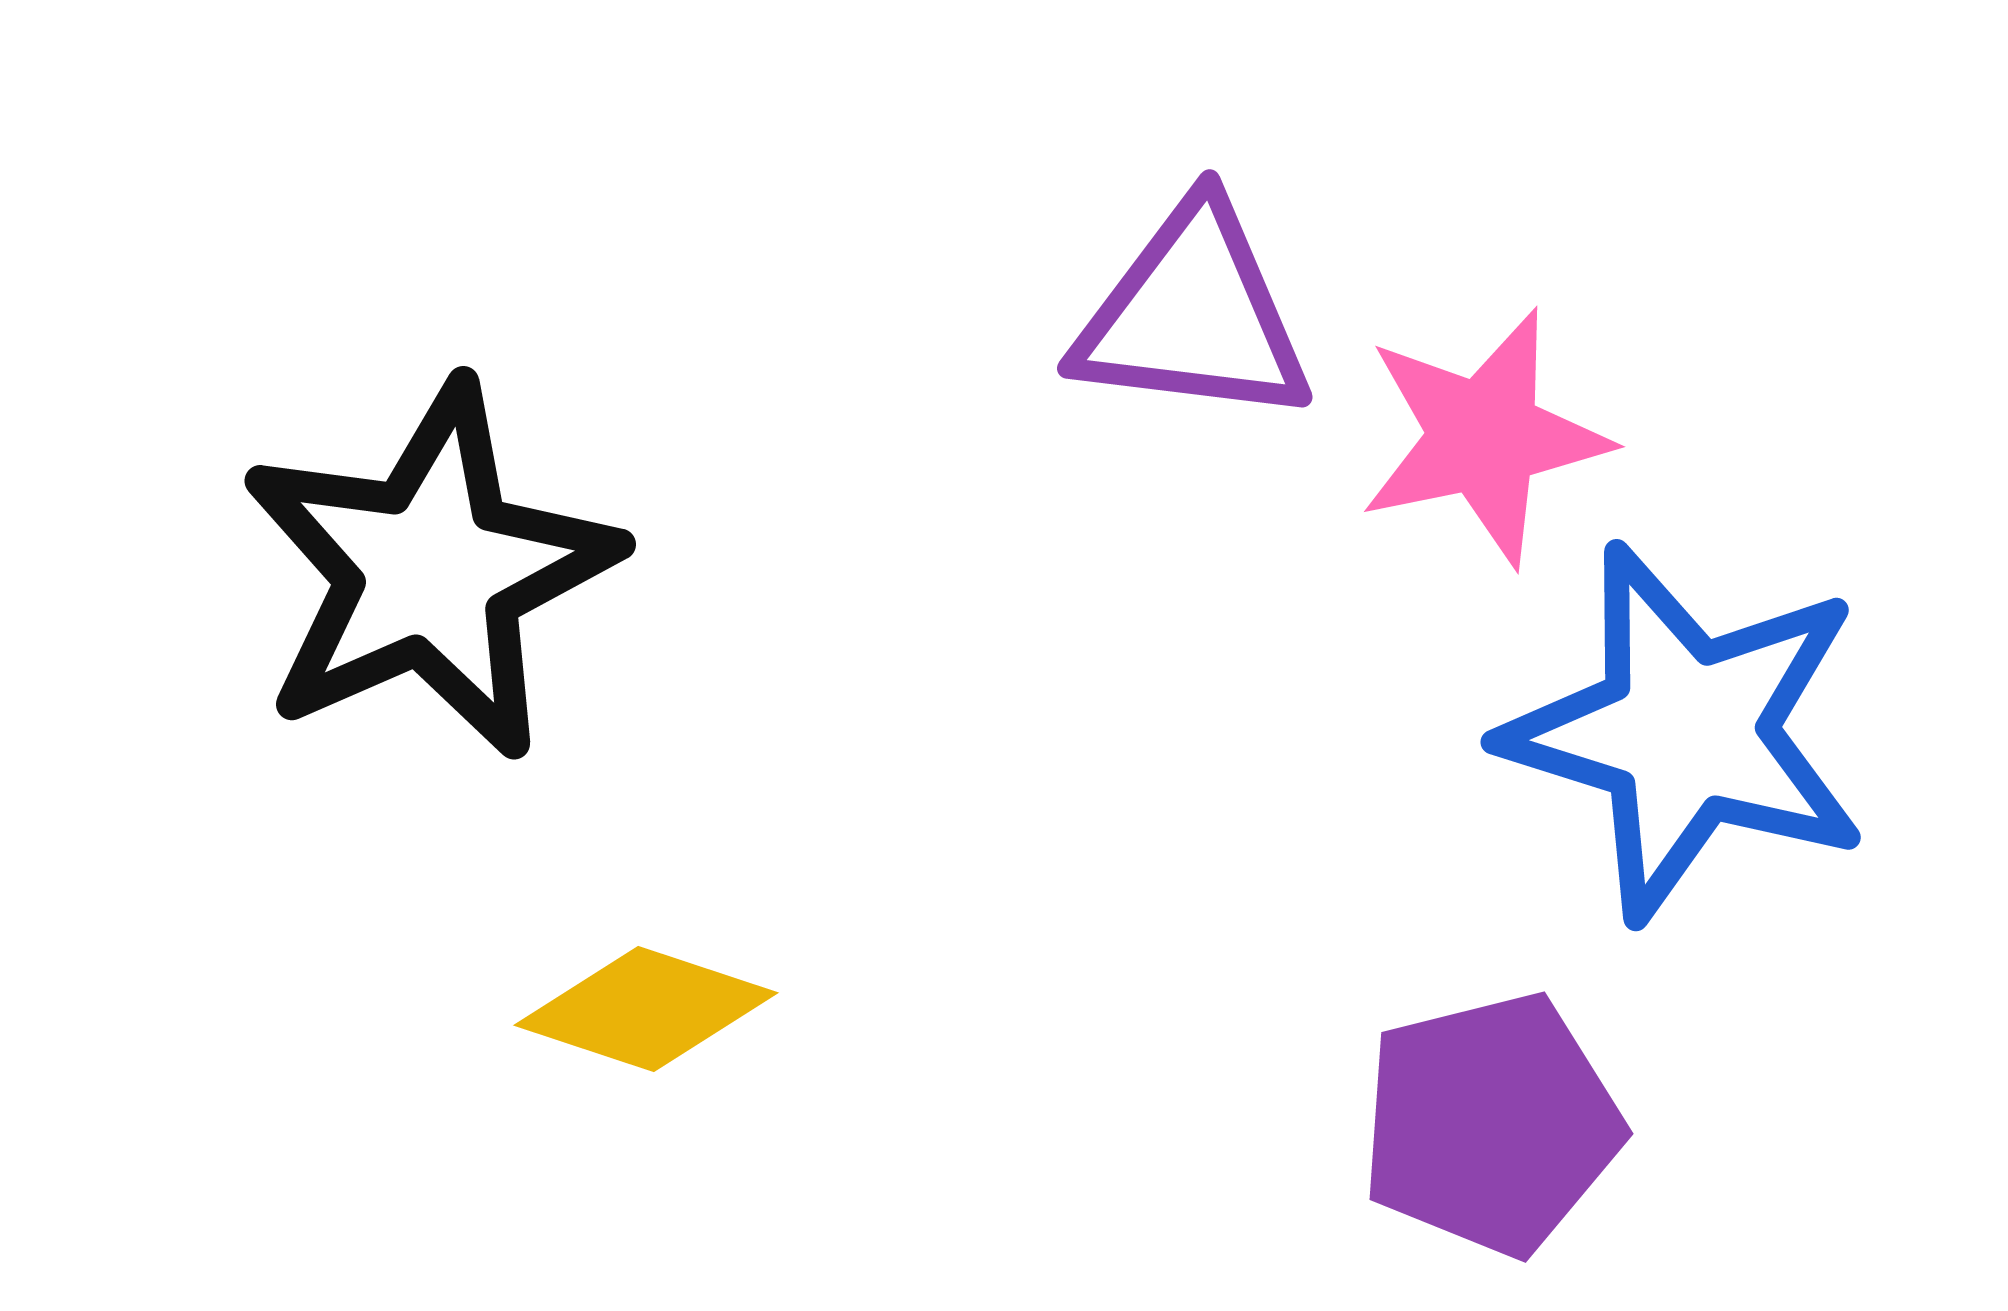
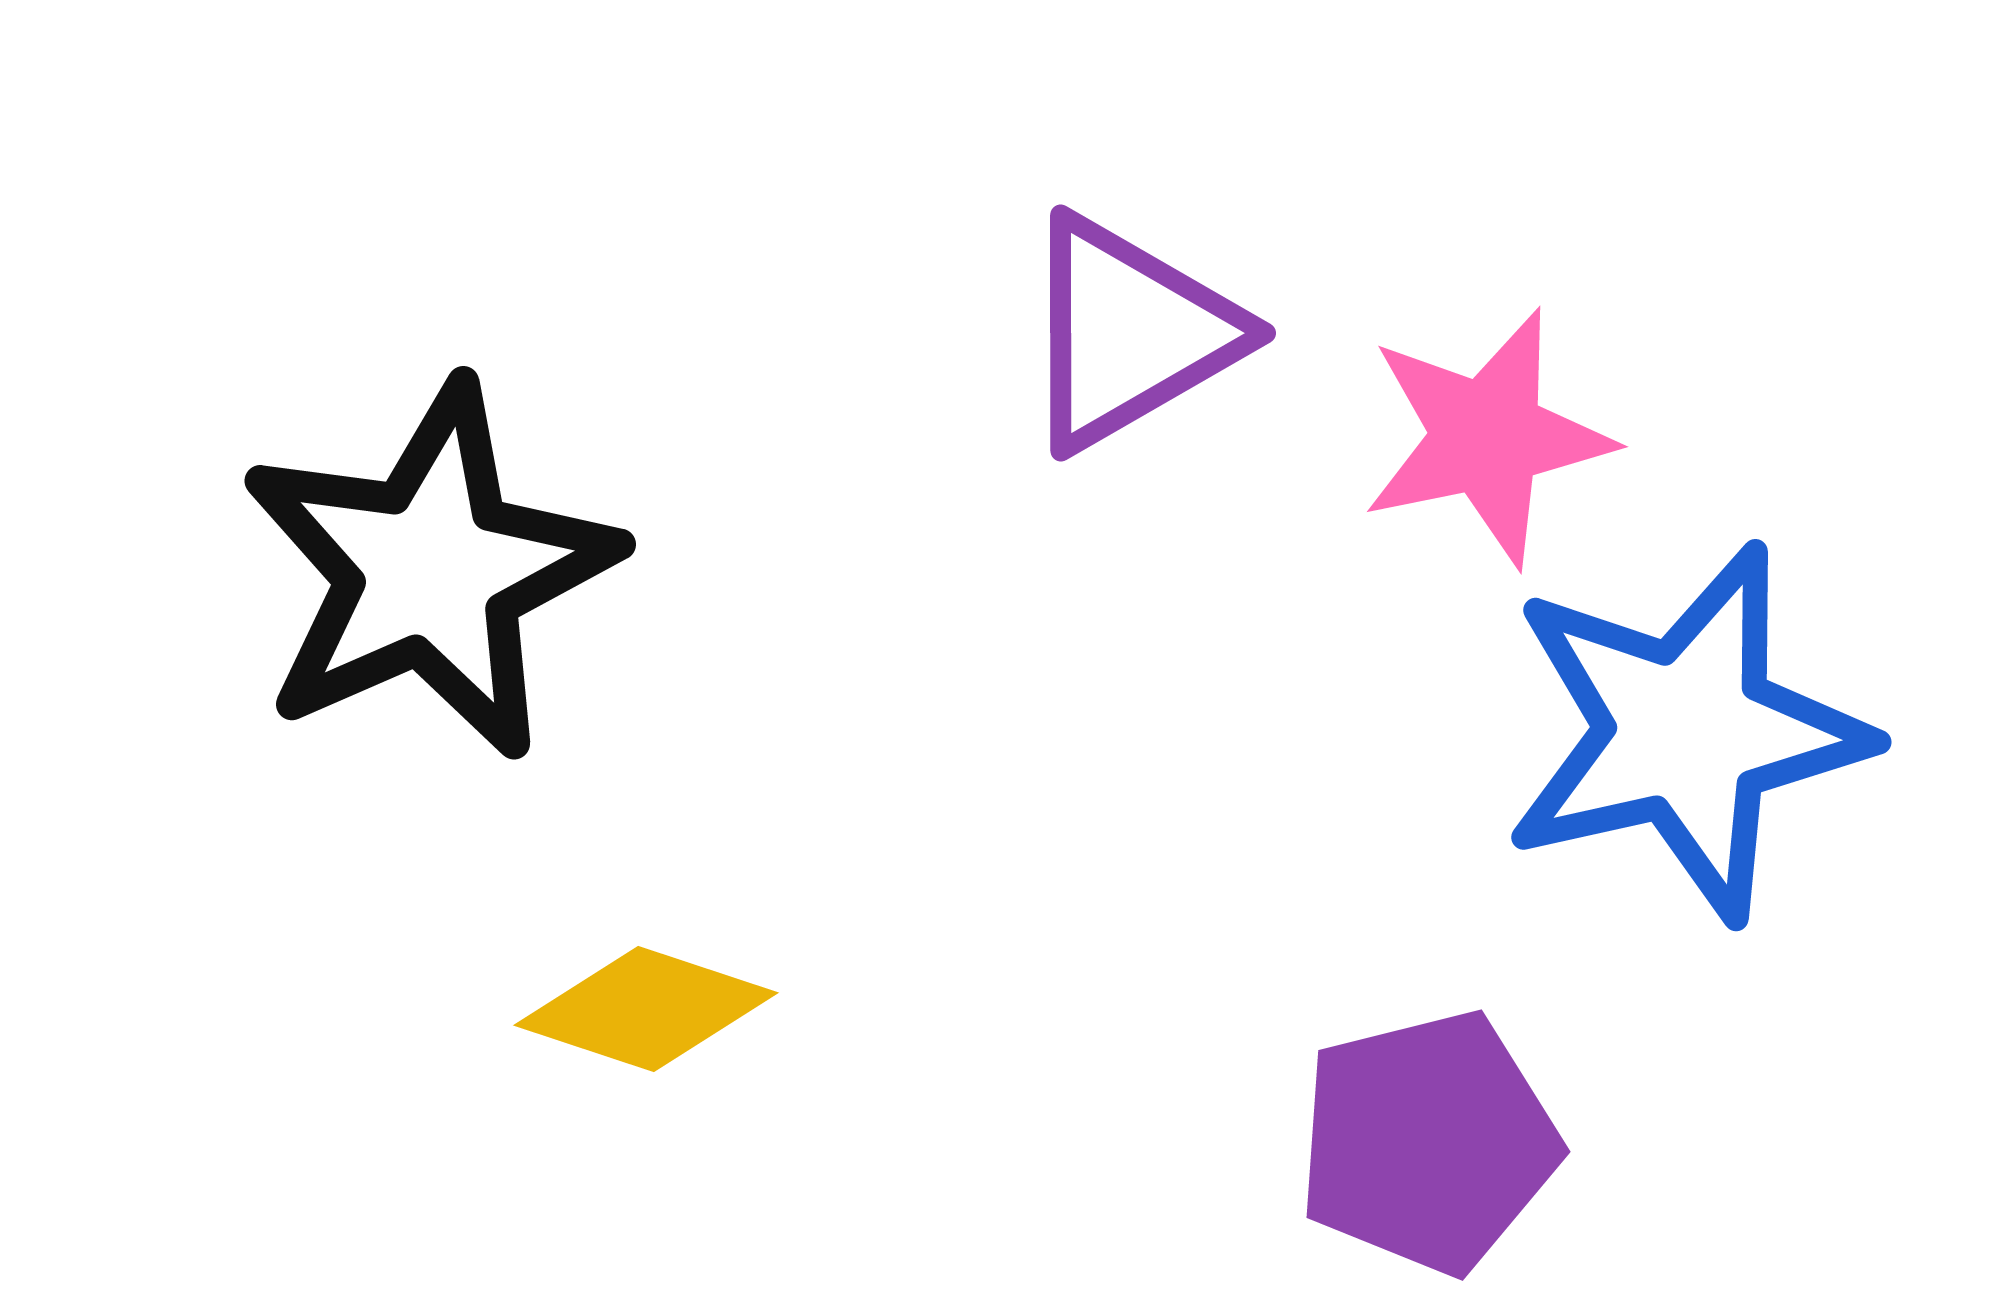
purple triangle: moved 64 px left, 18 px down; rotated 37 degrees counterclockwise
pink star: moved 3 px right
blue star: rotated 30 degrees counterclockwise
purple pentagon: moved 63 px left, 18 px down
